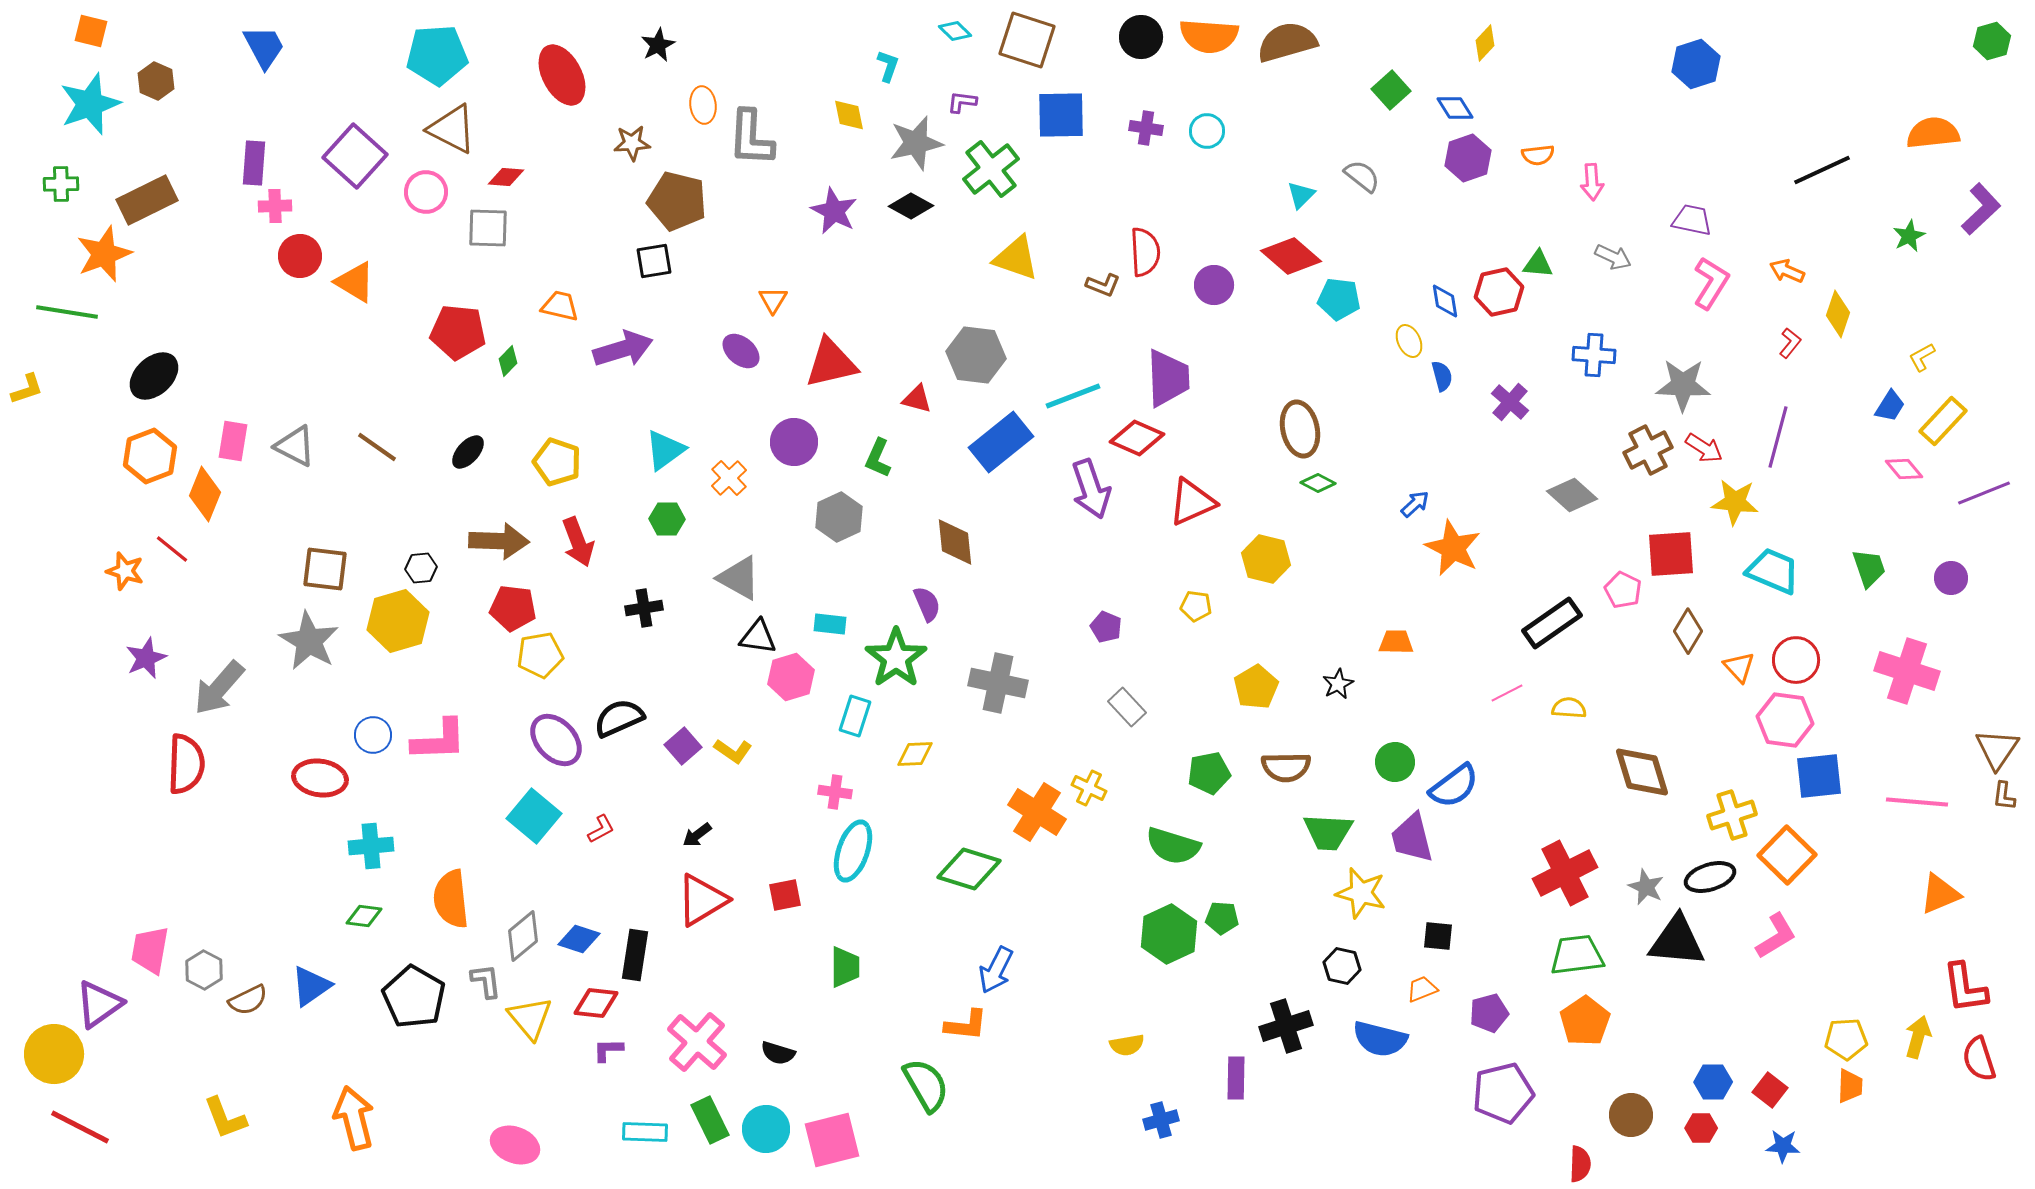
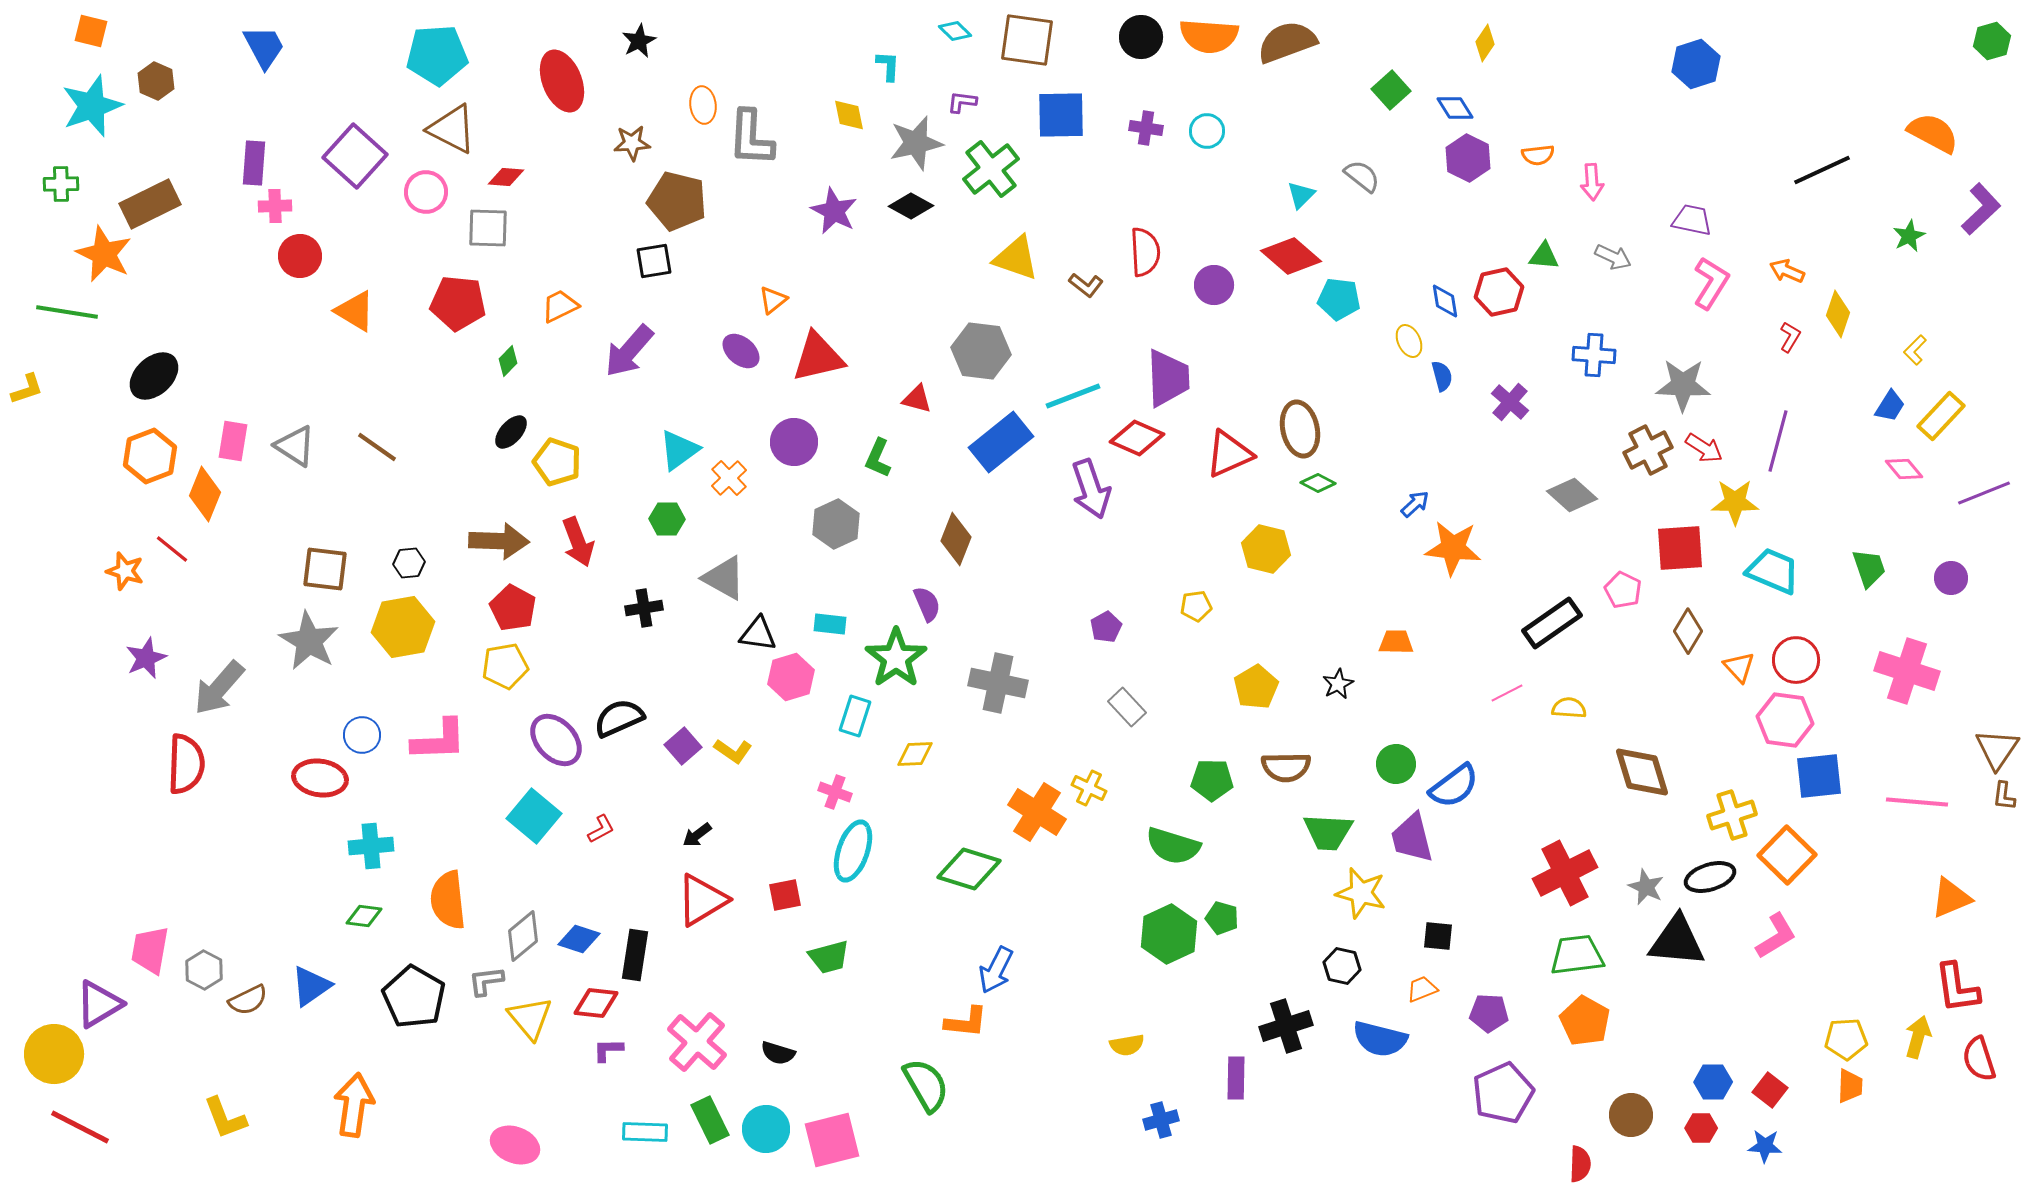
brown square at (1027, 40): rotated 10 degrees counterclockwise
brown semicircle at (1287, 42): rotated 4 degrees counterclockwise
yellow diamond at (1485, 43): rotated 9 degrees counterclockwise
black star at (658, 45): moved 19 px left, 4 px up
cyan L-shape at (888, 66): rotated 16 degrees counterclockwise
red ellipse at (562, 75): moved 6 px down; rotated 6 degrees clockwise
cyan star at (90, 104): moved 2 px right, 2 px down
orange semicircle at (1933, 133): rotated 34 degrees clockwise
purple hexagon at (1468, 158): rotated 15 degrees counterclockwise
brown rectangle at (147, 200): moved 3 px right, 4 px down
orange star at (104, 254): rotated 26 degrees counterclockwise
green triangle at (1538, 264): moved 6 px right, 8 px up
orange triangle at (355, 282): moved 29 px down
brown L-shape at (1103, 285): moved 17 px left; rotated 16 degrees clockwise
orange triangle at (773, 300): rotated 20 degrees clockwise
orange trapezoid at (560, 306): rotated 39 degrees counterclockwise
red pentagon at (458, 332): moved 29 px up
red L-shape at (1790, 343): moved 6 px up; rotated 8 degrees counterclockwise
purple arrow at (623, 349): moved 6 px right, 2 px down; rotated 148 degrees clockwise
gray hexagon at (976, 355): moved 5 px right, 4 px up
yellow L-shape at (1922, 357): moved 7 px left, 7 px up; rotated 16 degrees counterclockwise
red triangle at (831, 363): moved 13 px left, 6 px up
yellow rectangle at (1943, 421): moved 2 px left, 5 px up
purple line at (1778, 437): moved 4 px down
gray triangle at (295, 446): rotated 6 degrees clockwise
cyan triangle at (665, 450): moved 14 px right
black ellipse at (468, 452): moved 43 px right, 20 px up
red triangle at (1192, 502): moved 37 px right, 48 px up
yellow star at (1735, 502): rotated 6 degrees counterclockwise
gray hexagon at (839, 517): moved 3 px left, 7 px down
brown diamond at (955, 542): moved 1 px right, 3 px up; rotated 27 degrees clockwise
orange star at (1453, 548): rotated 20 degrees counterclockwise
red square at (1671, 554): moved 9 px right, 6 px up
yellow hexagon at (1266, 559): moved 10 px up
black hexagon at (421, 568): moved 12 px left, 5 px up
gray triangle at (739, 578): moved 15 px left
yellow pentagon at (1196, 606): rotated 16 degrees counterclockwise
red pentagon at (513, 608): rotated 21 degrees clockwise
yellow hexagon at (398, 621): moved 5 px right, 6 px down; rotated 6 degrees clockwise
purple pentagon at (1106, 627): rotated 20 degrees clockwise
black triangle at (758, 637): moved 3 px up
yellow pentagon at (540, 655): moved 35 px left, 11 px down
blue circle at (373, 735): moved 11 px left
green circle at (1395, 762): moved 1 px right, 2 px down
green pentagon at (1209, 773): moved 3 px right, 7 px down; rotated 12 degrees clockwise
pink cross at (835, 792): rotated 12 degrees clockwise
orange triangle at (1940, 894): moved 11 px right, 4 px down
orange semicircle at (451, 899): moved 3 px left, 1 px down
green pentagon at (1222, 918): rotated 12 degrees clockwise
green trapezoid at (845, 967): moved 16 px left, 10 px up; rotated 75 degrees clockwise
gray L-shape at (486, 981): rotated 90 degrees counterclockwise
red L-shape at (1965, 988): moved 8 px left
purple triangle at (99, 1004): rotated 4 degrees clockwise
purple pentagon at (1489, 1013): rotated 18 degrees clockwise
orange pentagon at (1585, 1021): rotated 9 degrees counterclockwise
orange L-shape at (966, 1025): moved 3 px up
purple pentagon at (1503, 1093): rotated 10 degrees counterclockwise
orange arrow at (354, 1118): moved 13 px up; rotated 22 degrees clockwise
blue star at (1783, 1146): moved 18 px left
